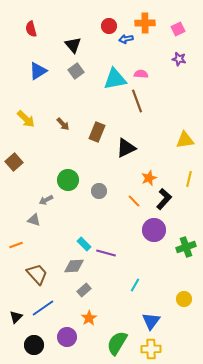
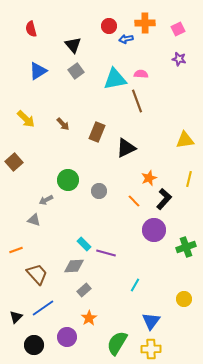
orange line at (16, 245): moved 5 px down
